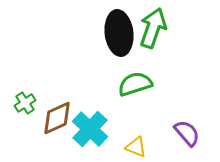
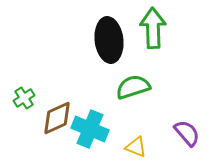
green arrow: rotated 21 degrees counterclockwise
black ellipse: moved 10 px left, 7 px down
green semicircle: moved 2 px left, 3 px down
green cross: moved 1 px left, 5 px up
cyan cross: rotated 21 degrees counterclockwise
